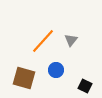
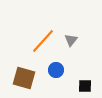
black square: rotated 24 degrees counterclockwise
